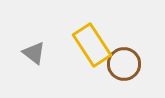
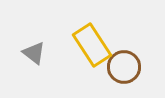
brown circle: moved 3 px down
